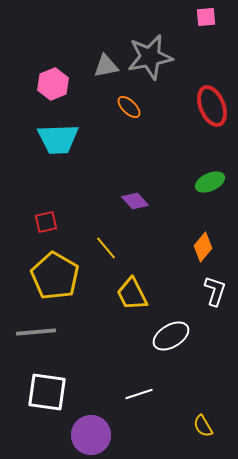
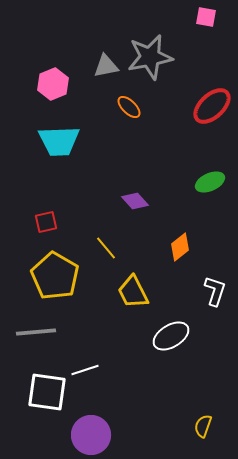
pink square: rotated 15 degrees clockwise
red ellipse: rotated 69 degrees clockwise
cyan trapezoid: moved 1 px right, 2 px down
orange diamond: moved 23 px left; rotated 12 degrees clockwise
yellow trapezoid: moved 1 px right, 2 px up
white line: moved 54 px left, 24 px up
yellow semicircle: rotated 50 degrees clockwise
